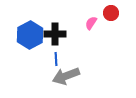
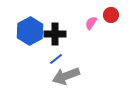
red circle: moved 2 px down
blue hexagon: moved 4 px up
blue line: rotated 56 degrees clockwise
